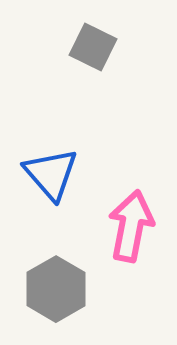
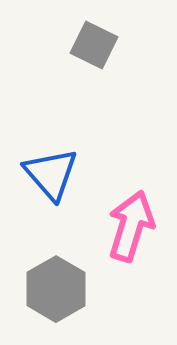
gray square: moved 1 px right, 2 px up
pink arrow: rotated 6 degrees clockwise
